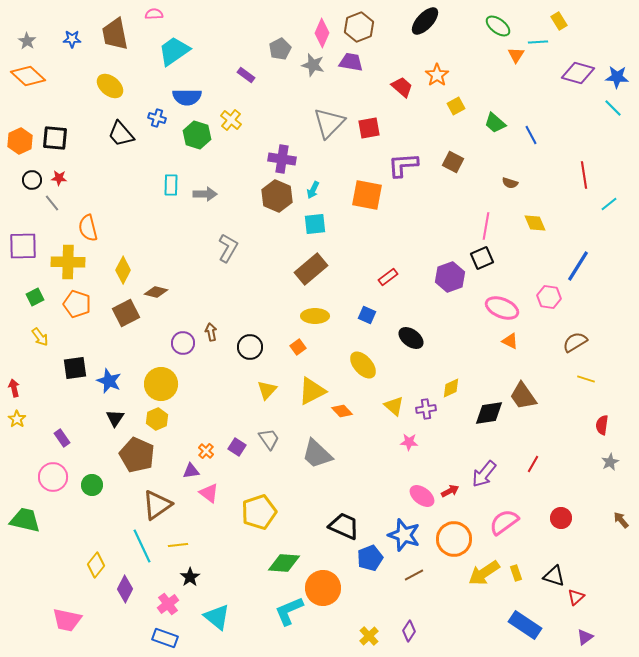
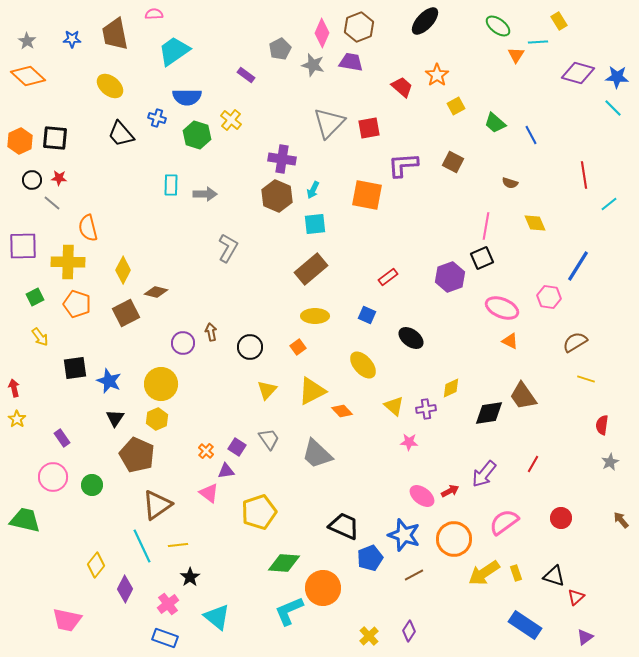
gray line at (52, 203): rotated 12 degrees counterclockwise
purple triangle at (191, 471): moved 35 px right
